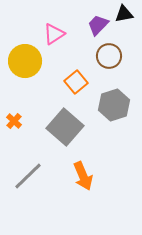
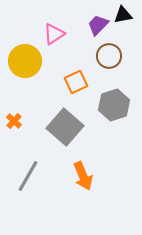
black triangle: moved 1 px left, 1 px down
orange square: rotated 15 degrees clockwise
gray line: rotated 16 degrees counterclockwise
